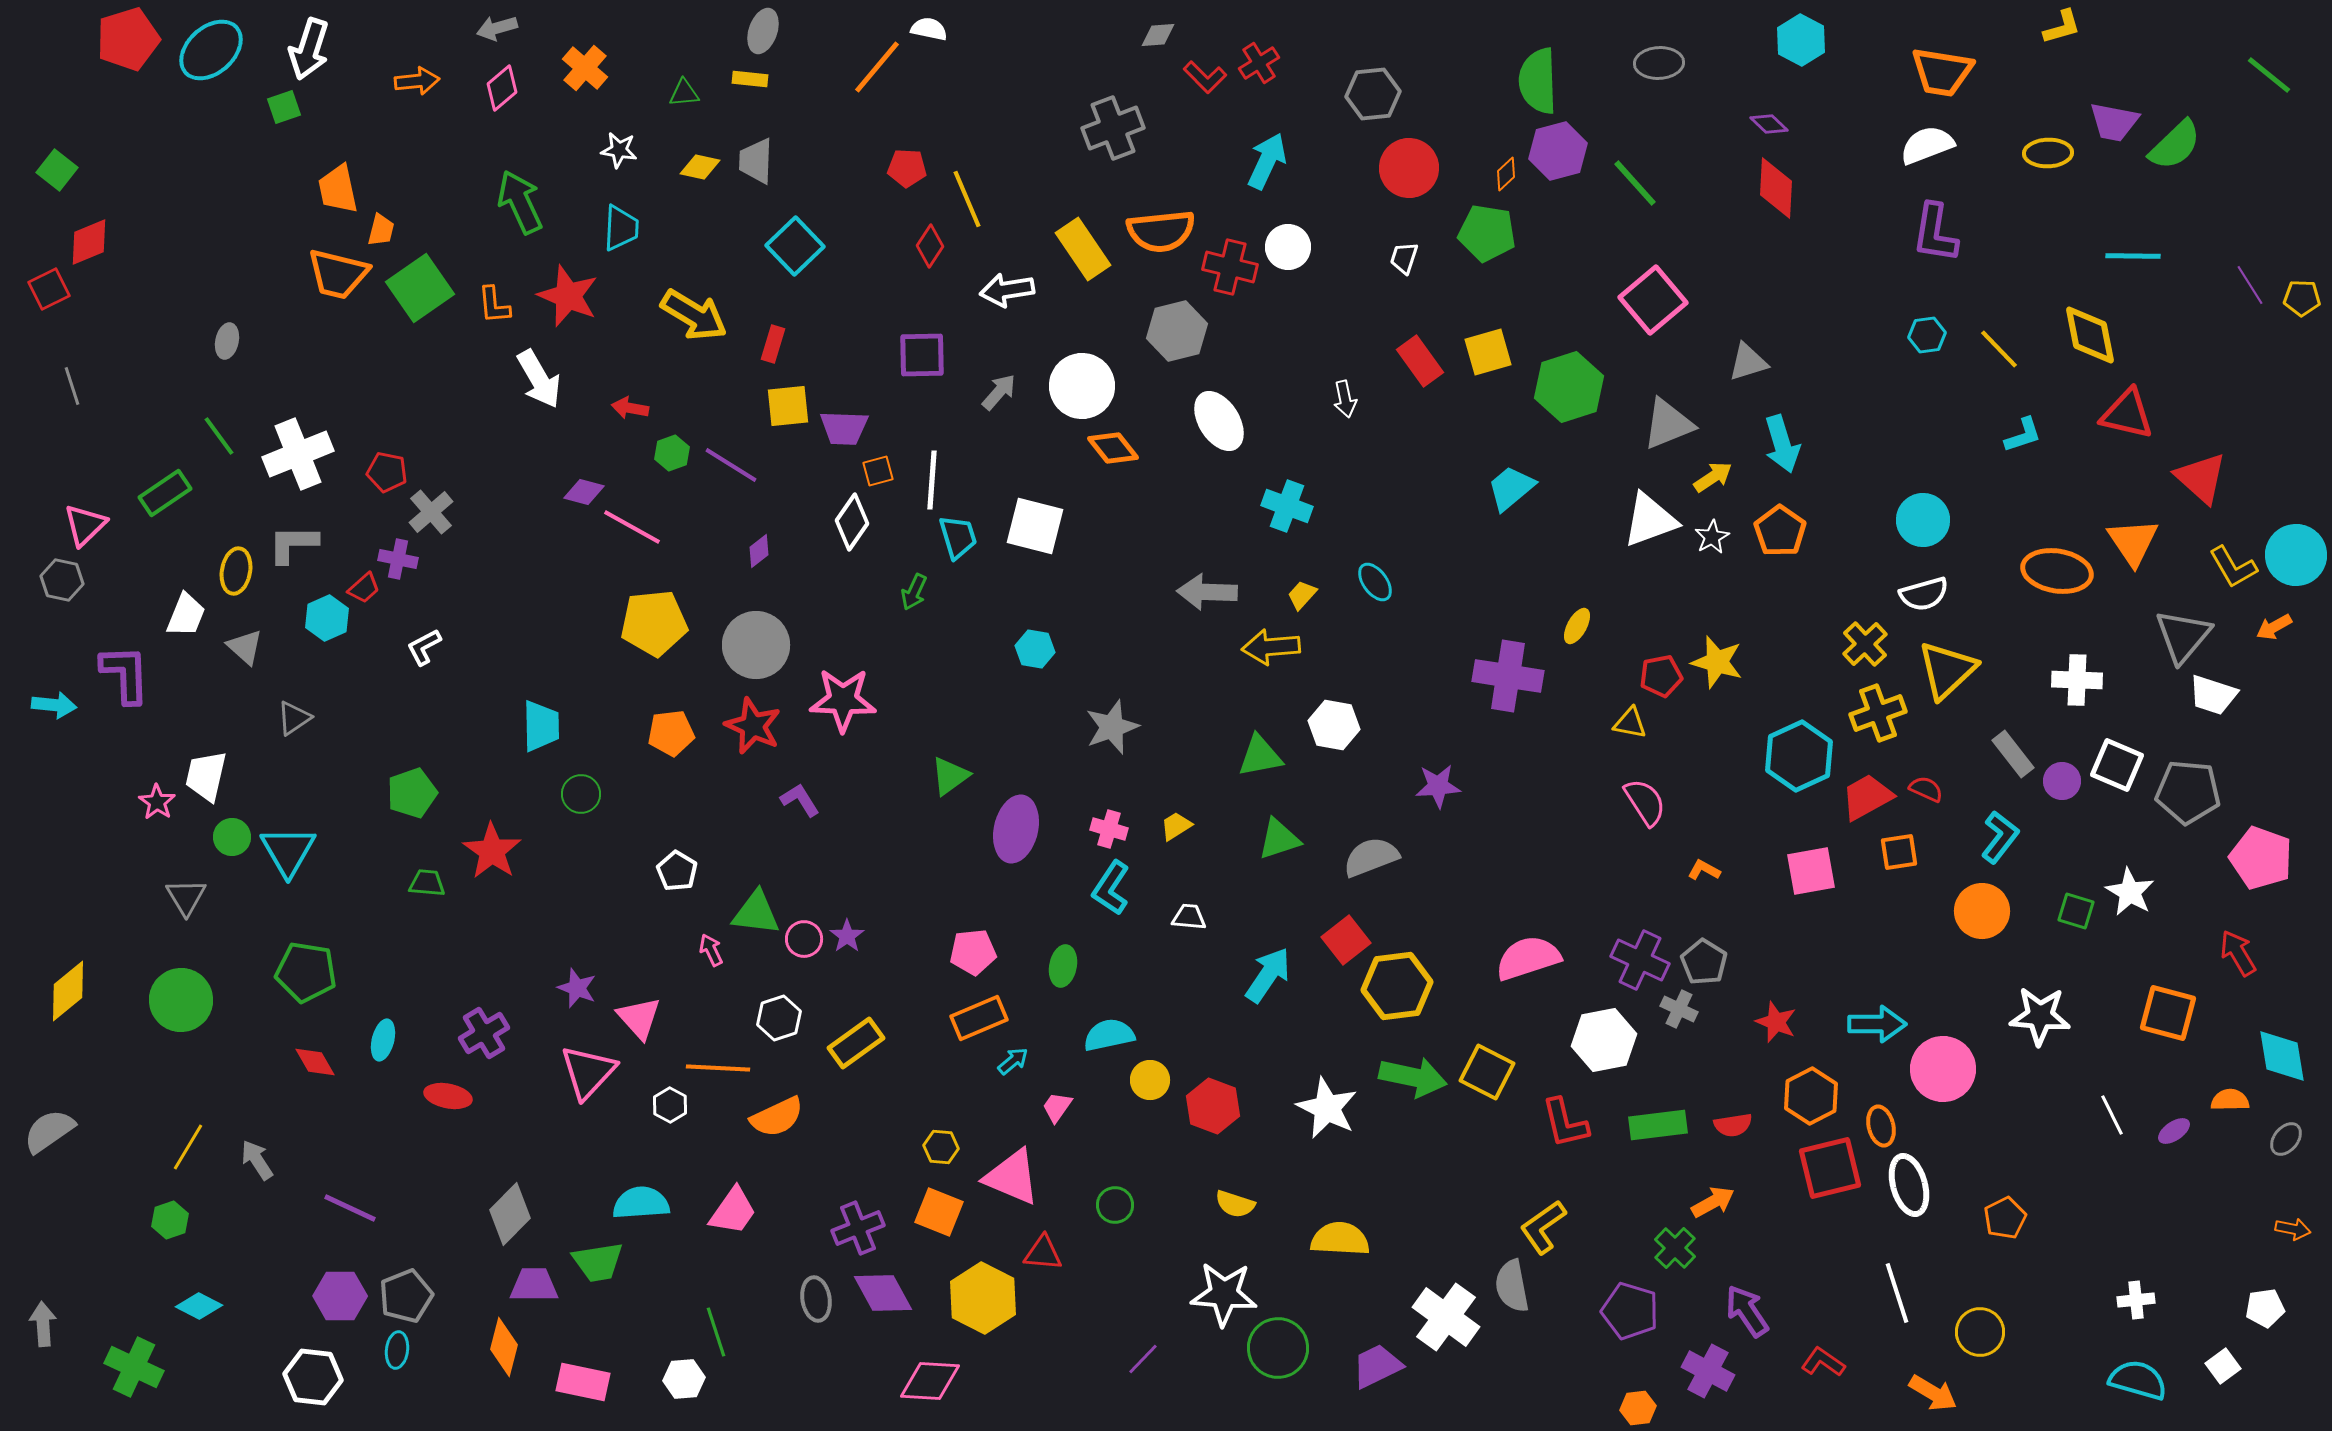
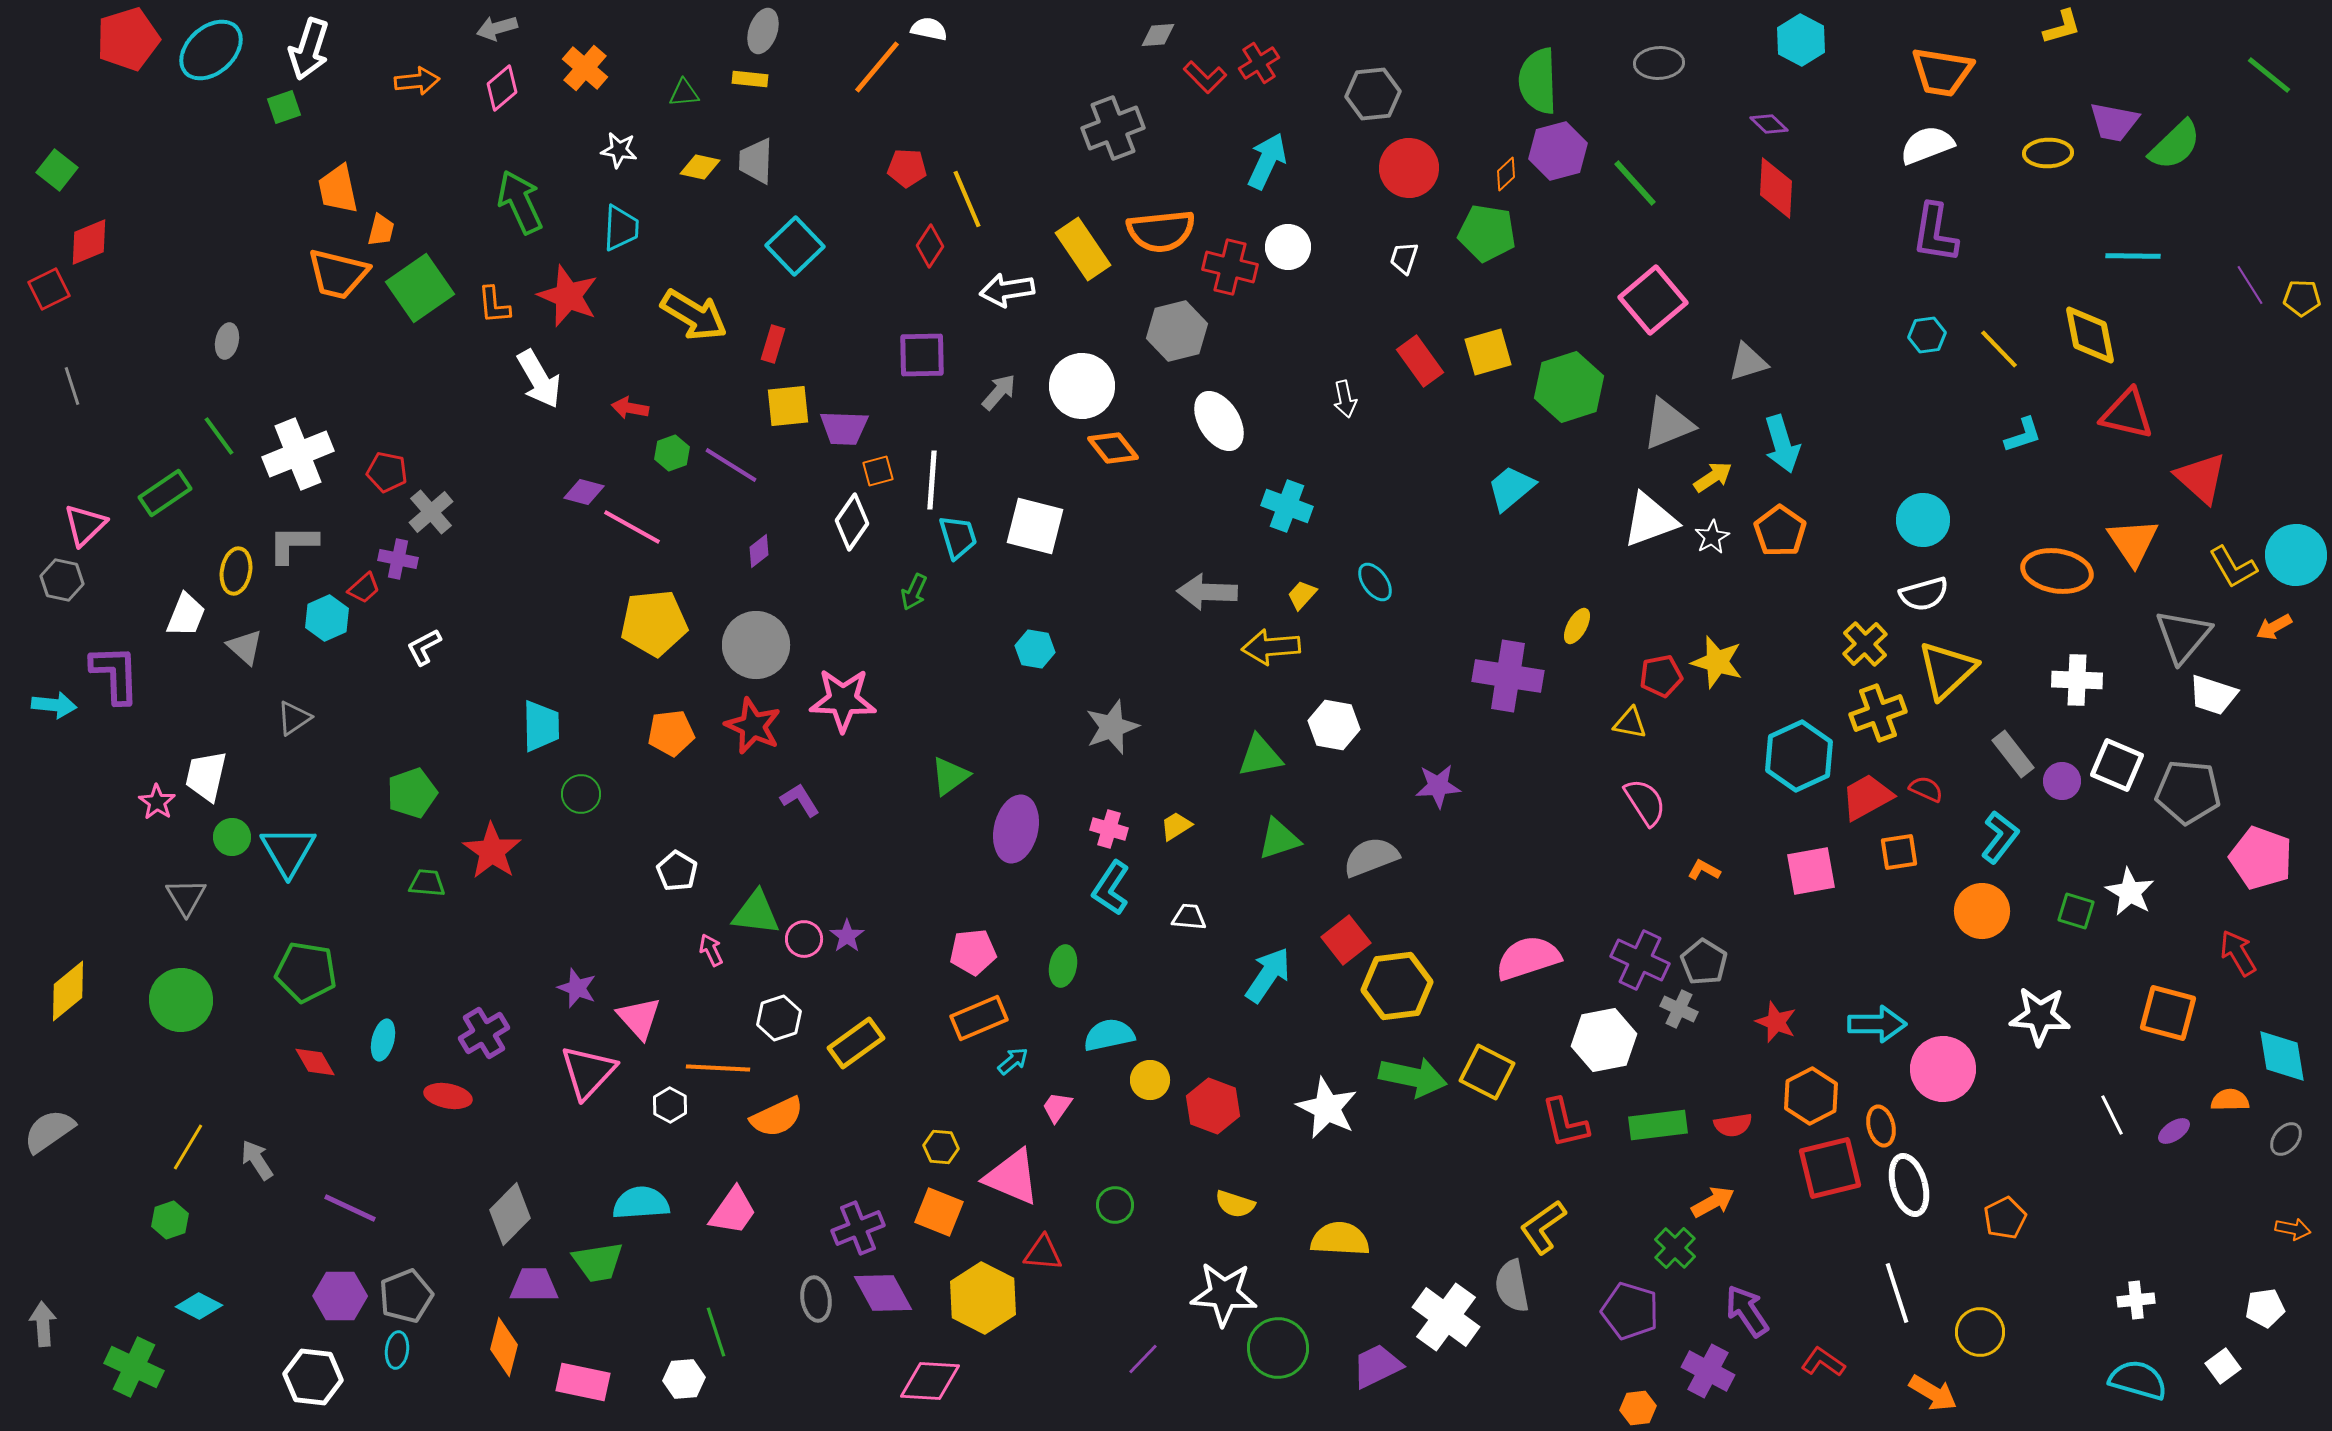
purple L-shape at (125, 674): moved 10 px left
